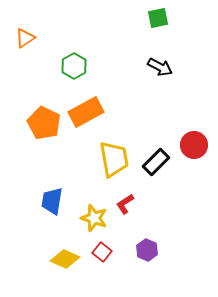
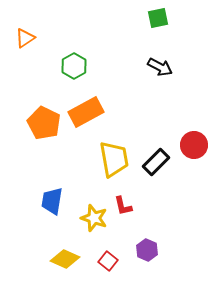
red L-shape: moved 2 px left, 2 px down; rotated 70 degrees counterclockwise
red square: moved 6 px right, 9 px down
